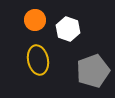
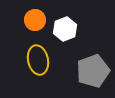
white hexagon: moved 3 px left; rotated 20 degrees clockwise
